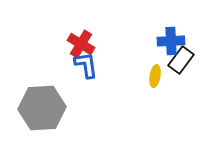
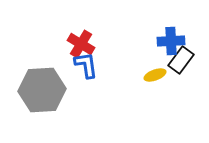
yellow ellipse: moved 1 px up; rotated 60 degrees clockwise
gray hexagon: moved 18 px up
